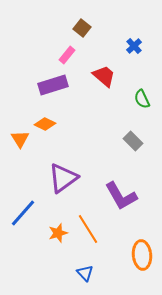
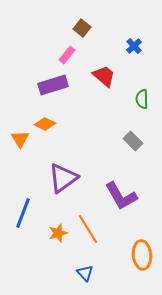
green semicircle: rotated 24 degrees clockwise
blue line: rotated 20 degrees counterclockwise
